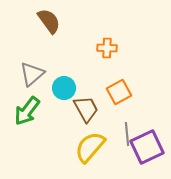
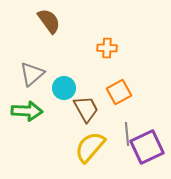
green arrow: rotated 124 degrees counterclockwise
